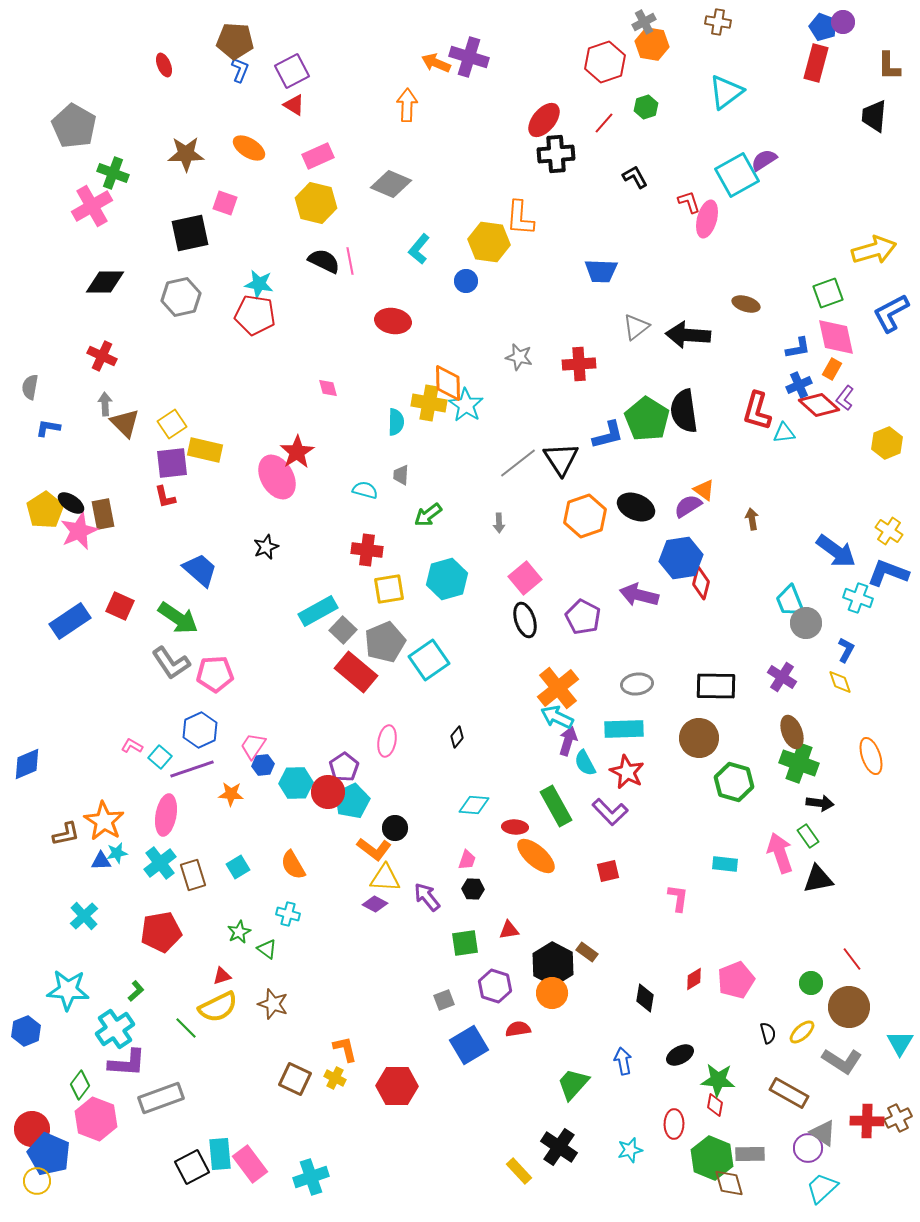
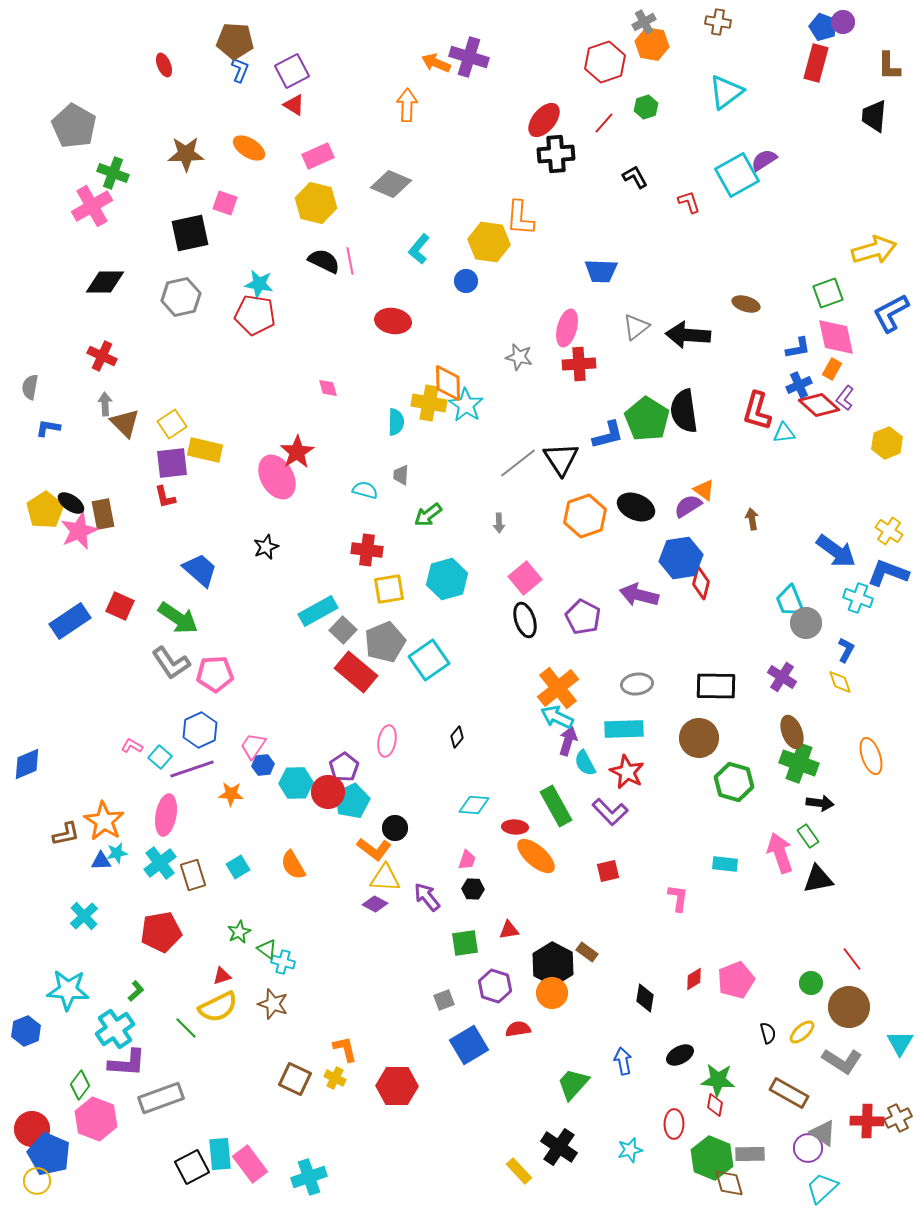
pink ellipse at (707, 219): moved 140 px left, 109 px down
cyan cross at (288, 914): moved 5 px left, 48 px down
cyan cross at (311, 1177): moved 2 px left
